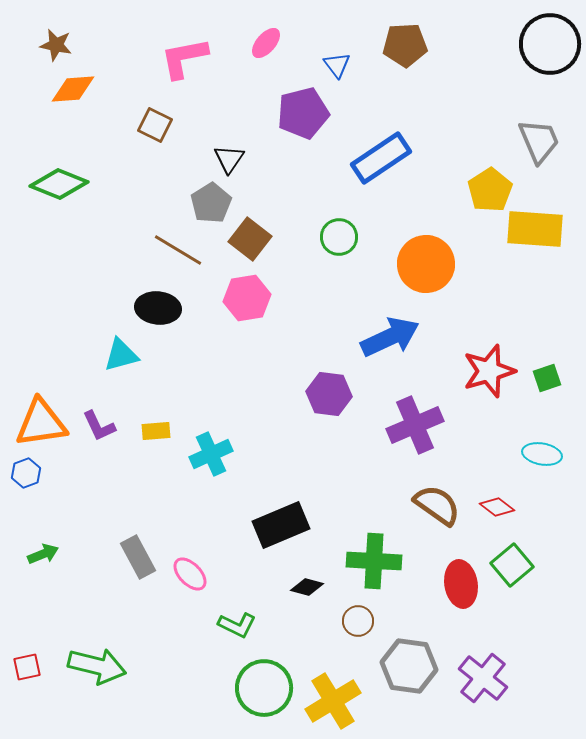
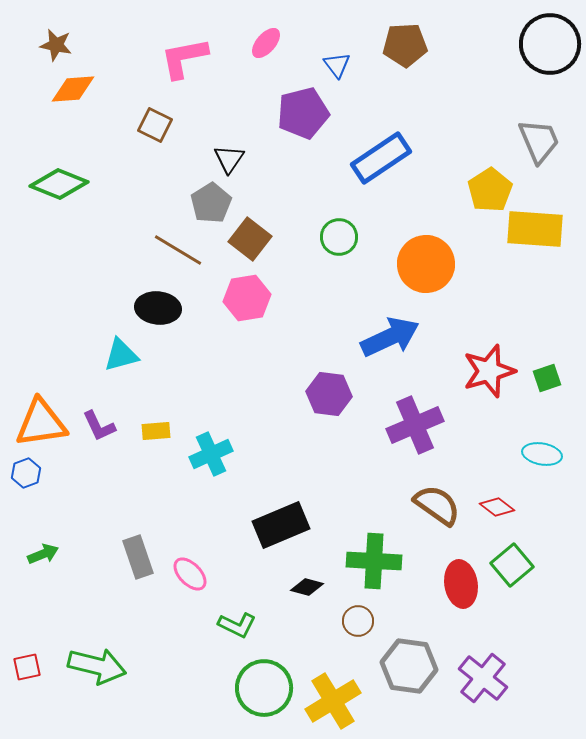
gray rectangle at (138, 557): rotated 9 degrees clockwise
